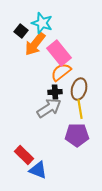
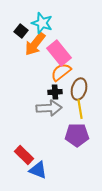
gray arrow: rotated 30 degrees clockwise
